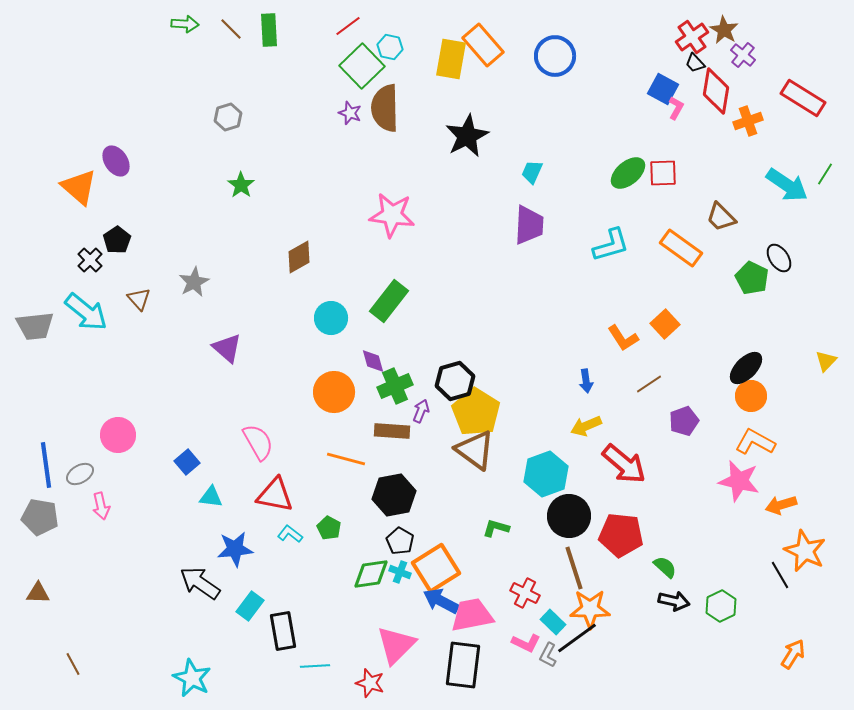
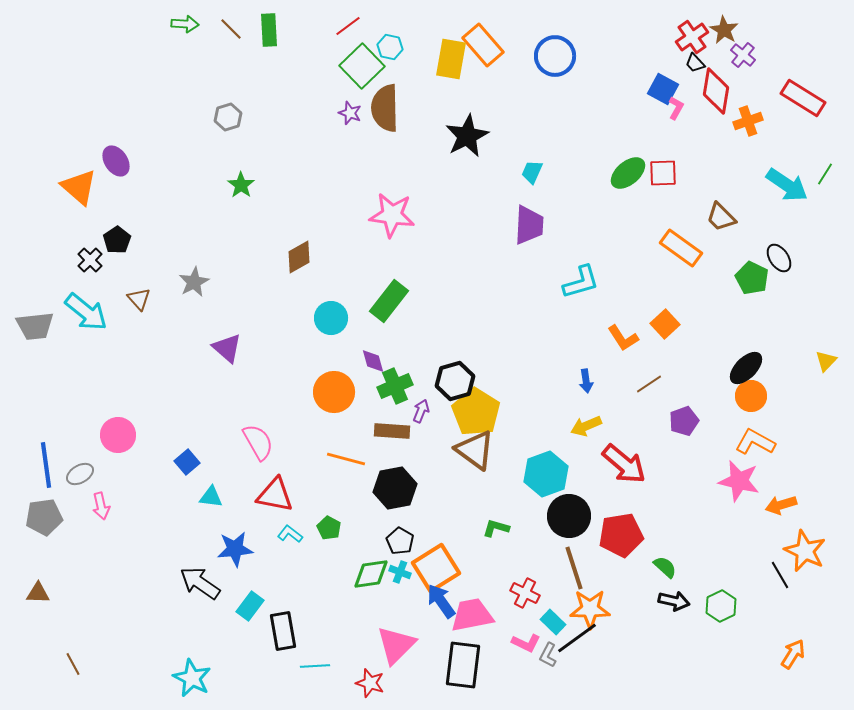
cyan L-shape at (611, 245): moved 30 px left, 37 px down
black hexagon at (394, 495): moved 1 px right, 7 px up
gray pentagon at (40, 517): moved 4 px right; rotated 18 degrees counterclockwise
red pentagon at (621, 535): rotated 15 degrees counterclockwise
blue arrow at (441, 601): rotated 27 degrees clockwise
